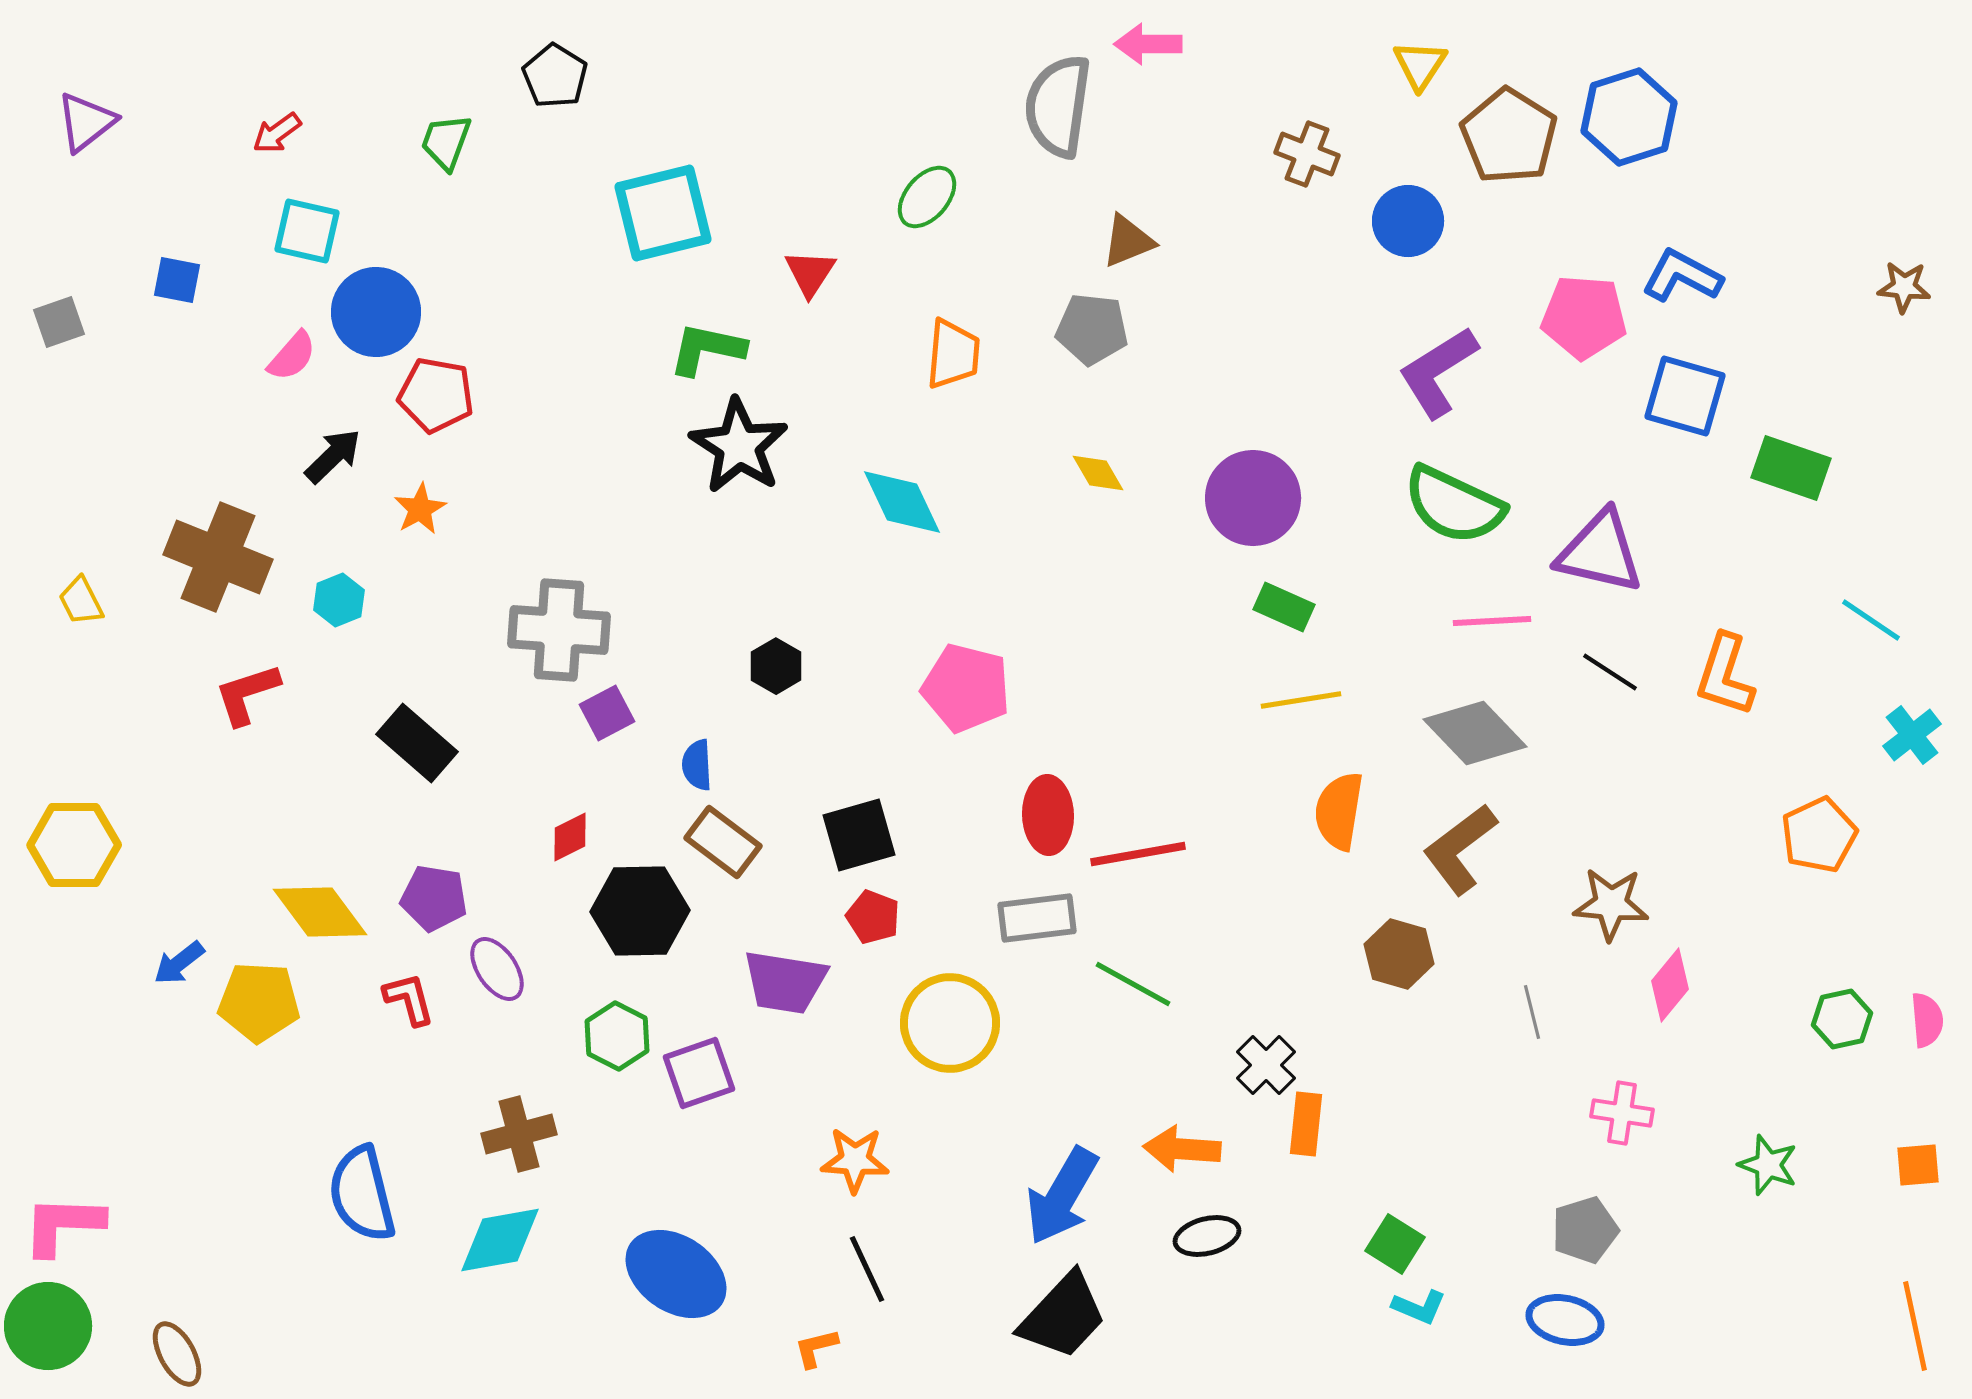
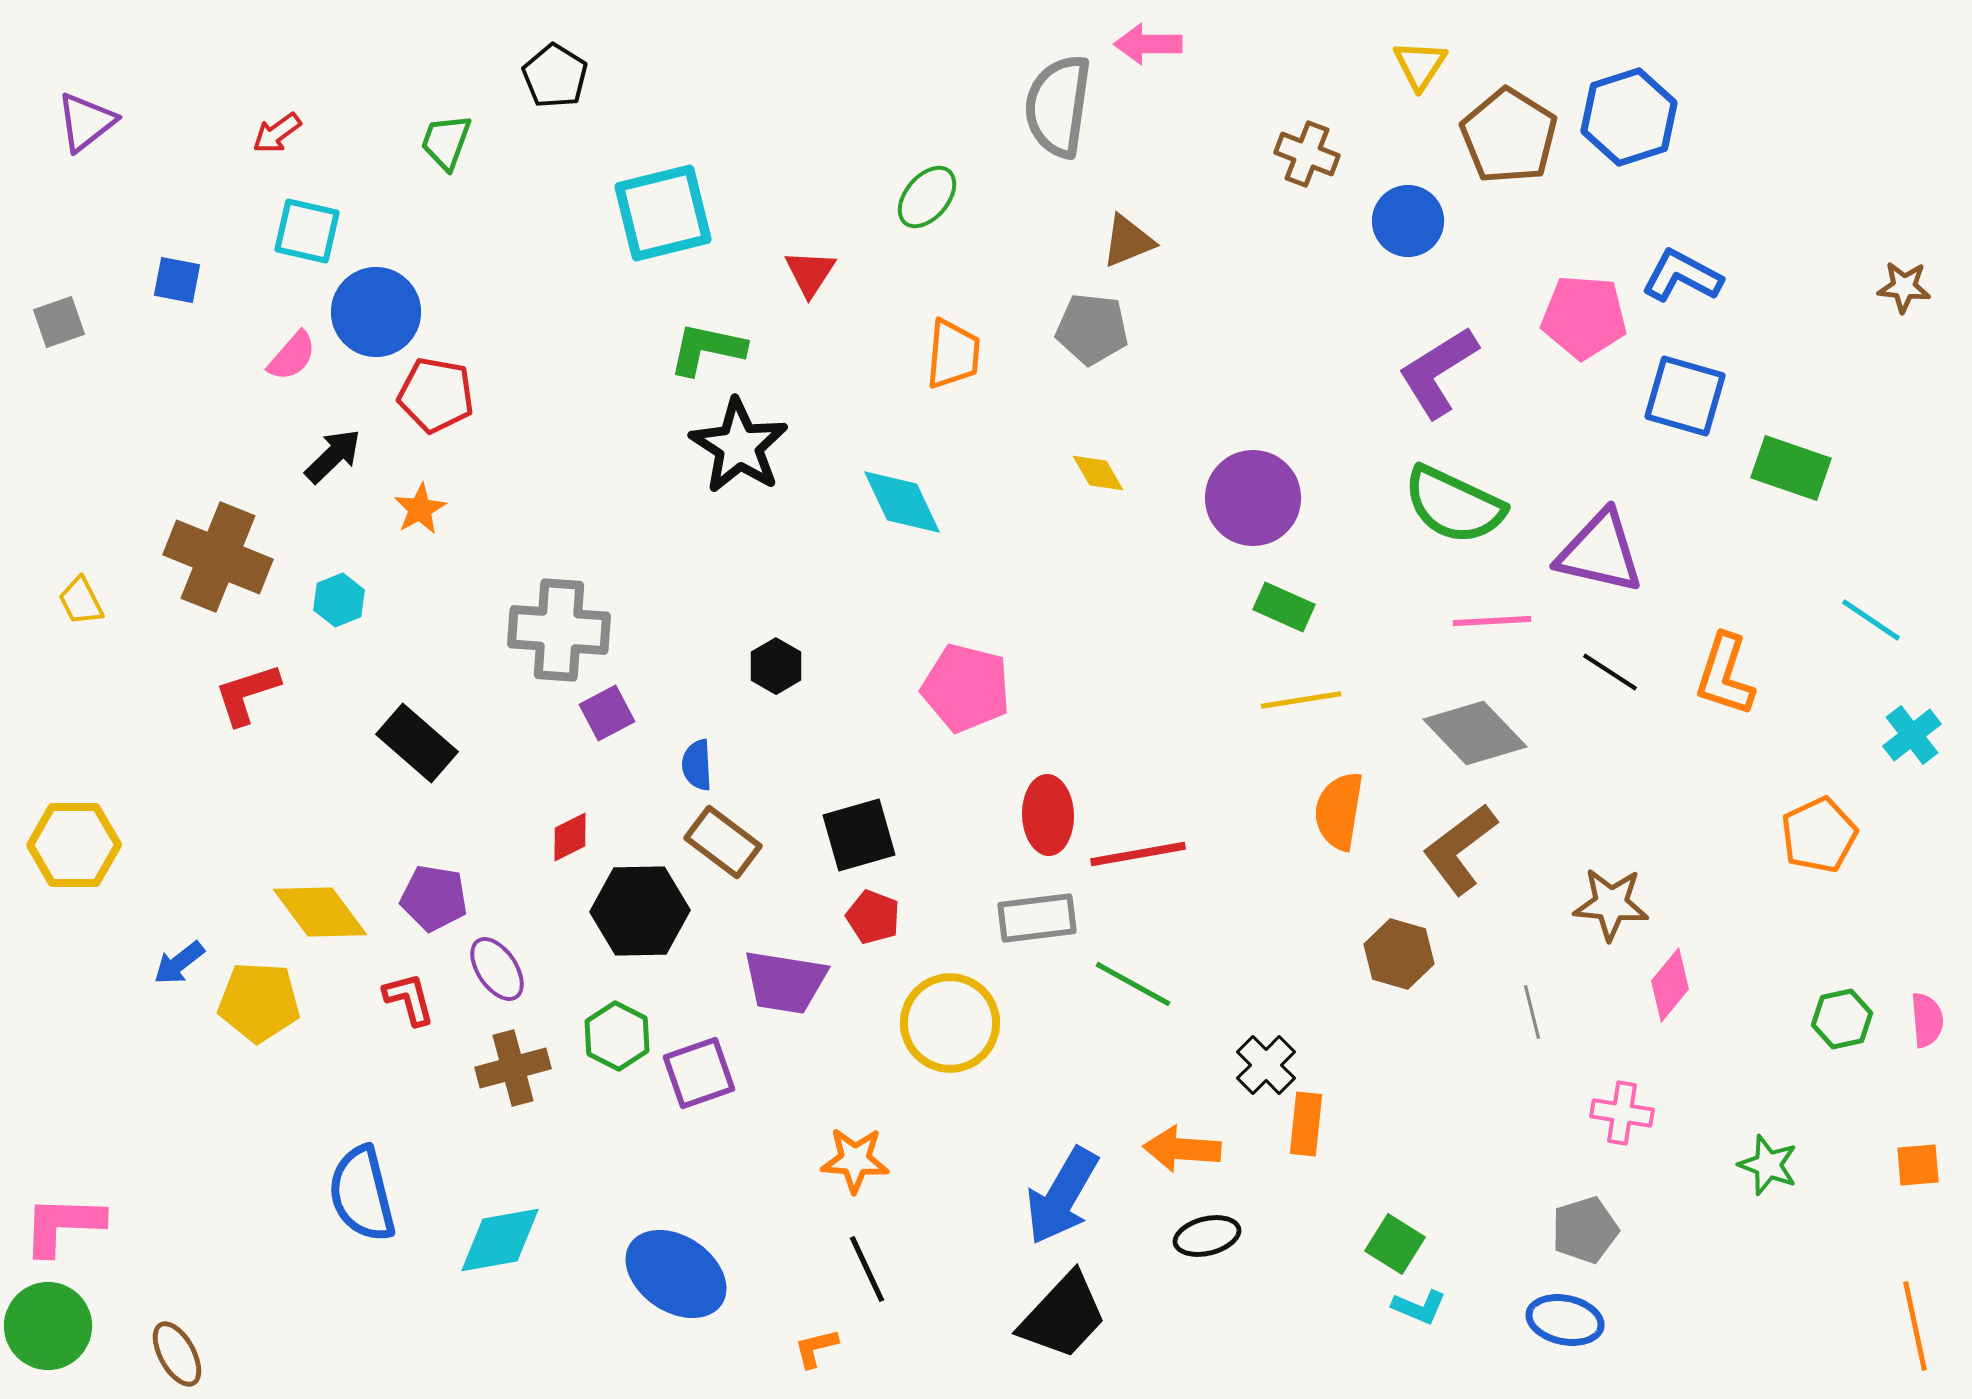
brown cross at (519, 1134): moved 6 px left, 66 px up
